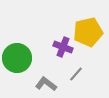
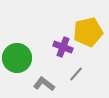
gray L-shape: moved 2 px left
